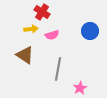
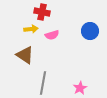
red cross: rotated 21 degrees counterclockwise
gray line: moved 15 px left, 14 px down
